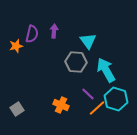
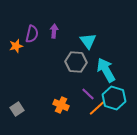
cyan hexagon: moved 2 px left, 1 px up
